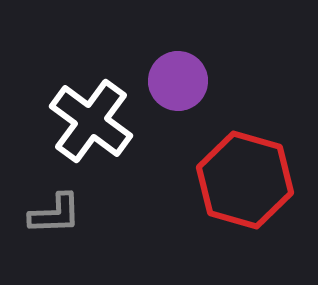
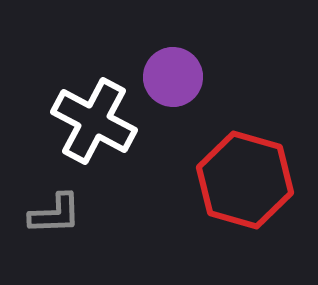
purple circle: moved 5 px left, 4 px up
white cross: moved 3 px right; rotated 8 degrees counterclockwise
